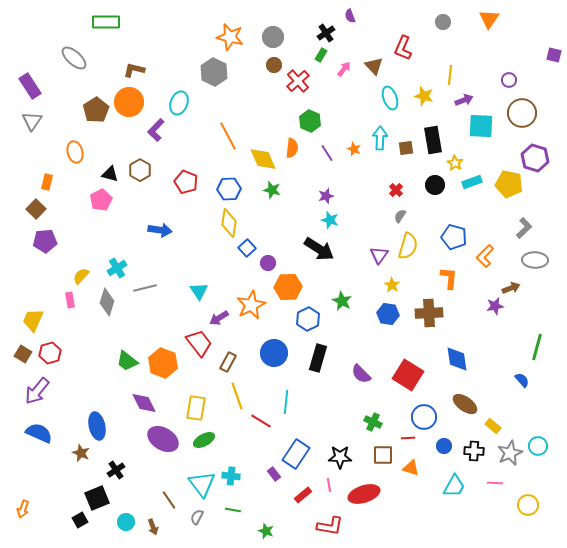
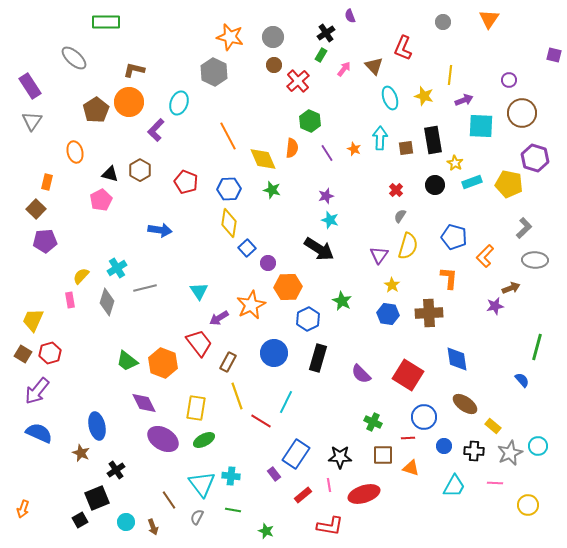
cyan line at (286, 402): rotated 20 degrees clockwise
